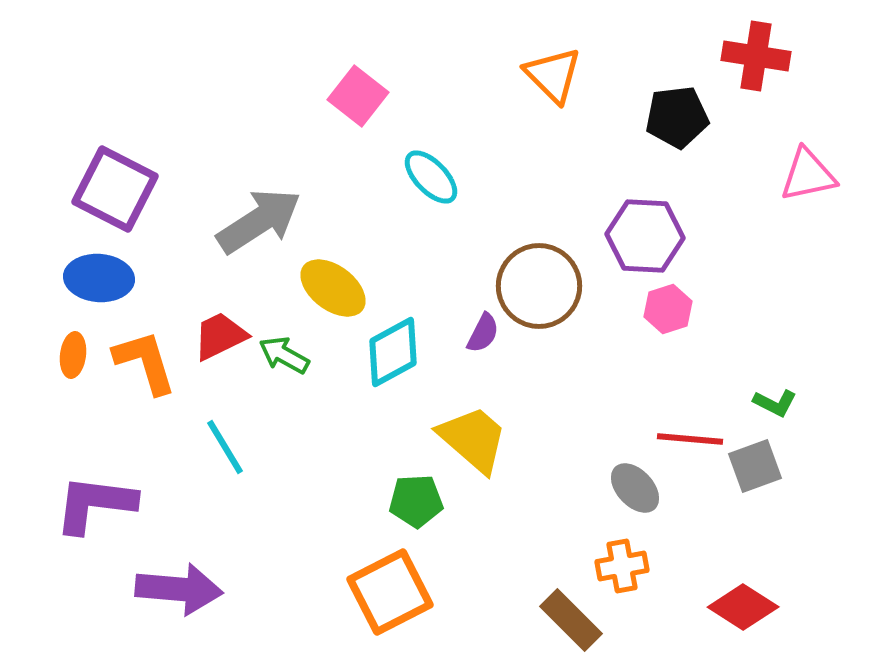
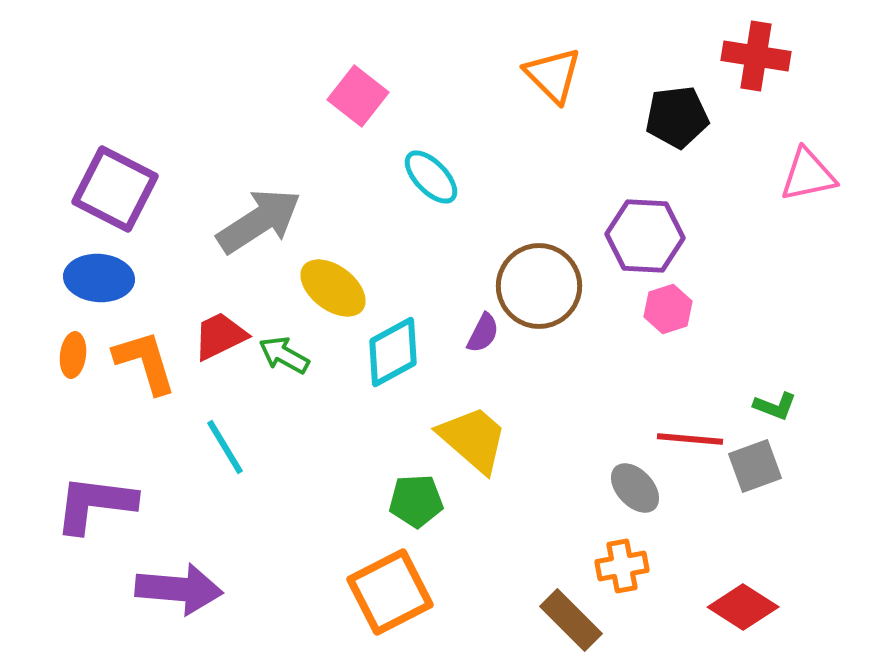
green L-shape: moved 3 px down; rotated 6 degrees counterclockwise
